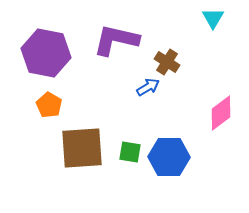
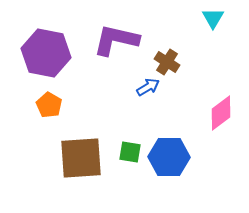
brown square: moved 1 px left, 10 px down
